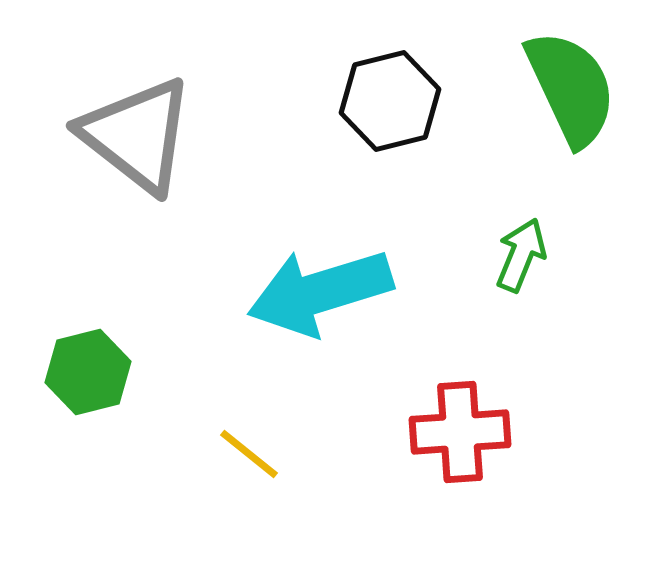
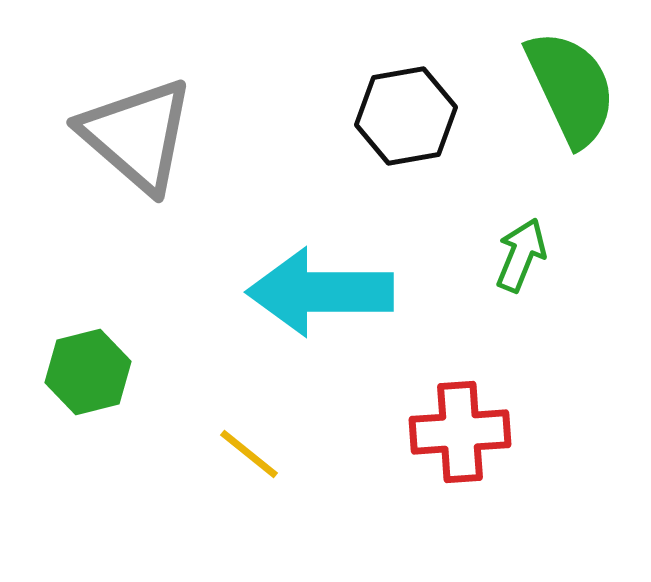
black hexagon: moved 16 px right, 15 px down; rotated 4 degrees clockwise
gray triangle: rotated 3 degrees clockwise
cyan arrow: rotated 17 degrees clockwise
